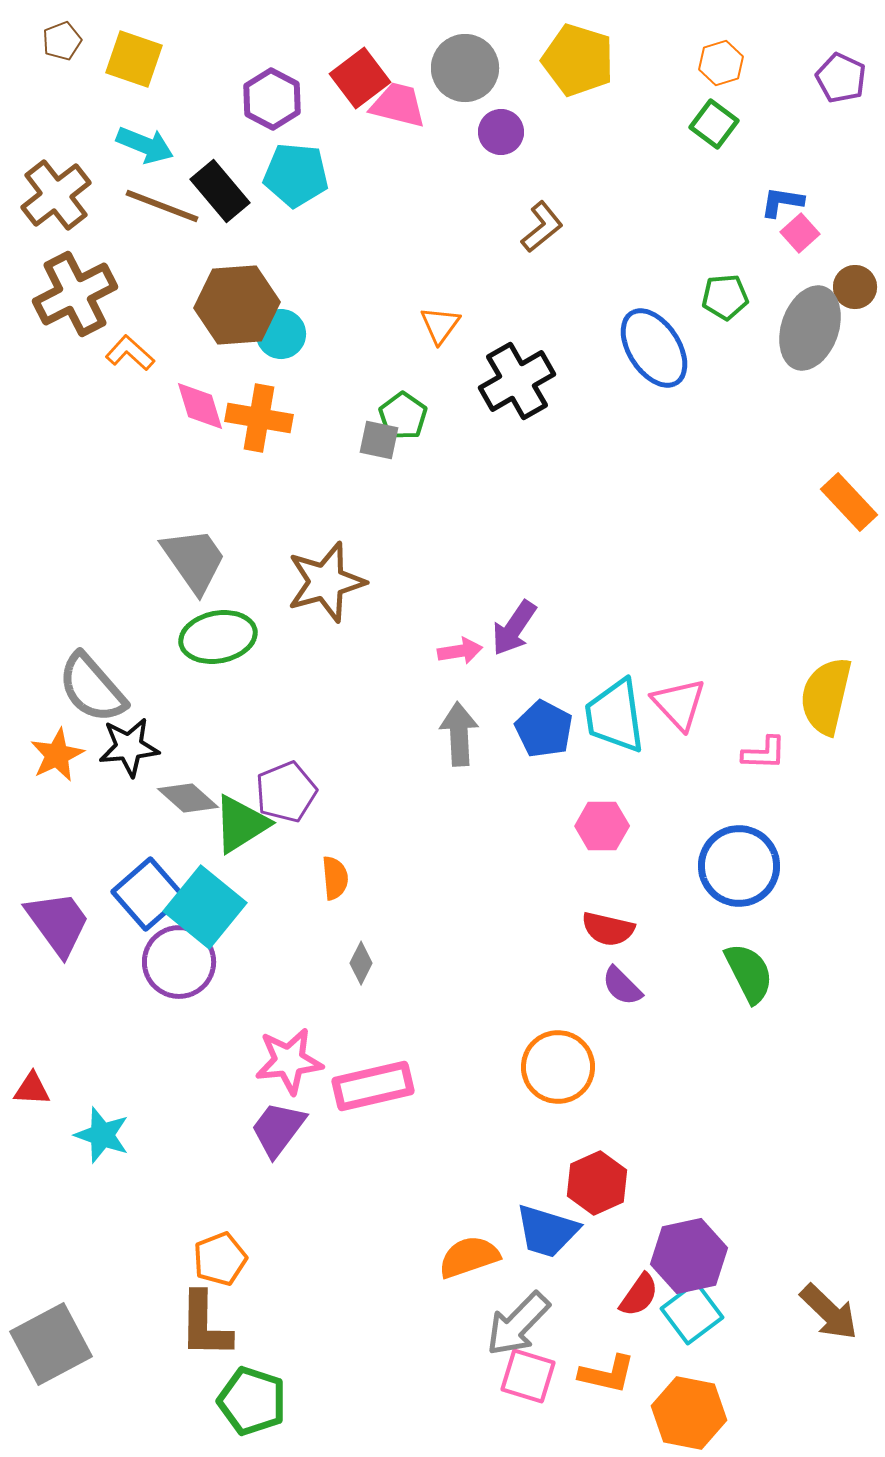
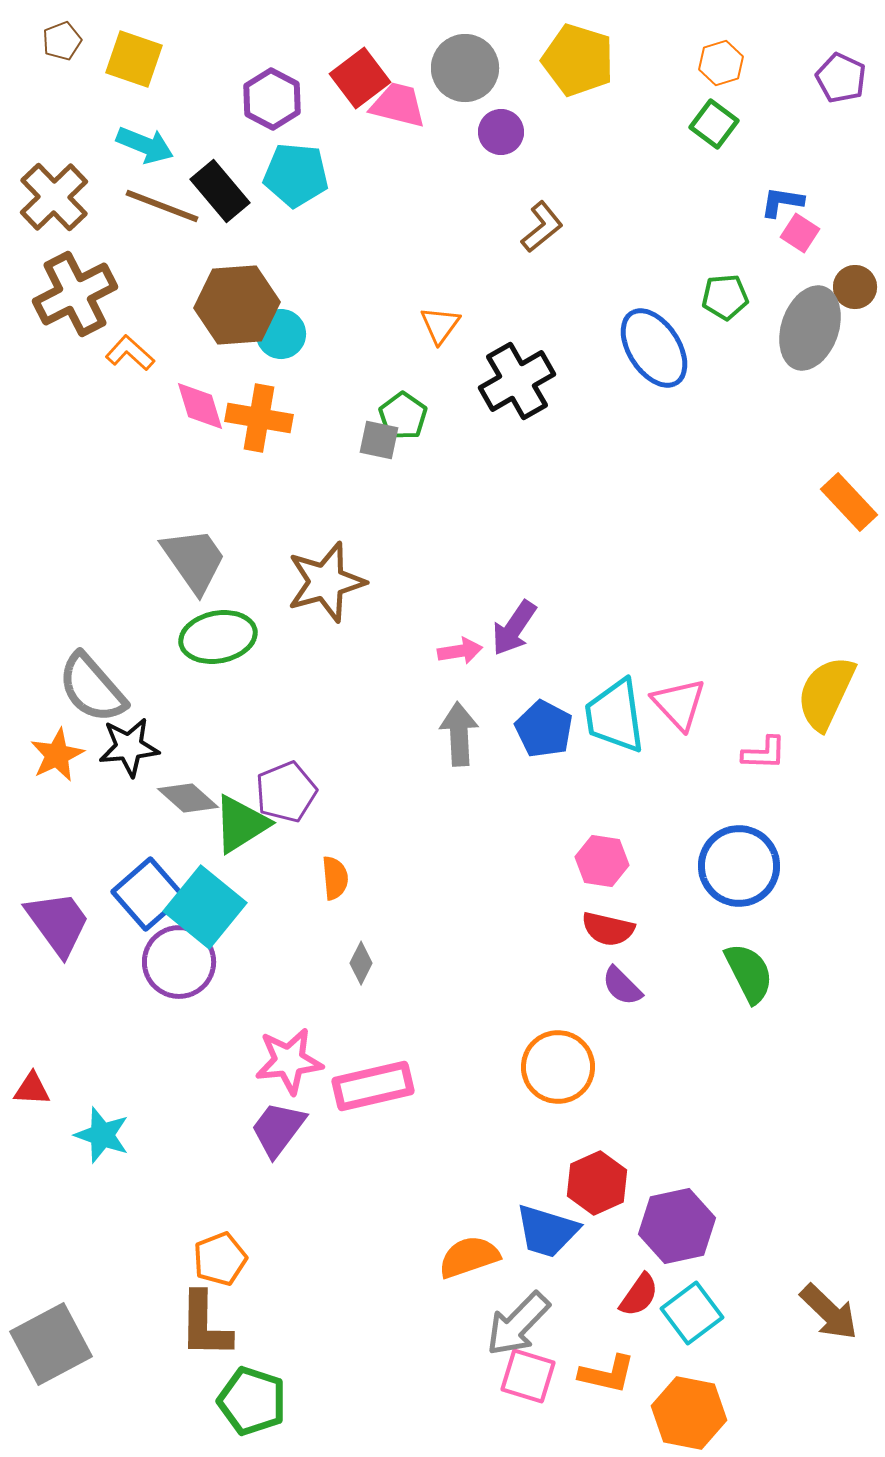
brown cross at (56, 195): moved 2 px left, 2 px down; rotated 6 degrees counterclockwise
pink square at (800, 233): rotated 15 degrees counterclockwise
yellow semicircle at (826, 696): moved 3 px up; rotated 12 degrees clockwise
pink hexagon at (602, 826): moved 35 px down; rotated 9 degrees clockwise
purple hexagon at (689, 1256): moved 12 px left, 30 px up
